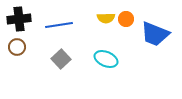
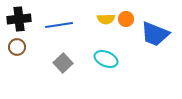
yellow semicircle: moved 1 px down
gray square: moved 2 px right, 4 px down
